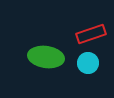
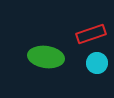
cyan circle: moved 9 px right
